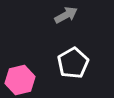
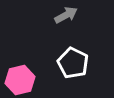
white pentagon: rotated 16 degrees counterclockwise
